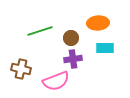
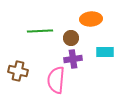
orange ellipse: moved 7 px left, 4 px up
green line: rotated 15 degrees clockwise
cyan rectangle: moved 4 px down
brown cross: moved 3 px left, 2 px down
pink semicircle: moved 1 px up; rotated 116 degrees clockwise
